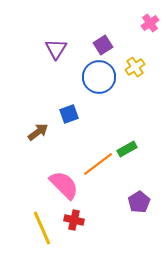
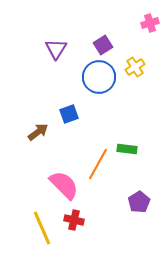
pink cross: rotated 18 degrees clockwise
green rectangle: rotated 36 degrees clockwise
orange line: rotated 24 degrees counterclockwise
